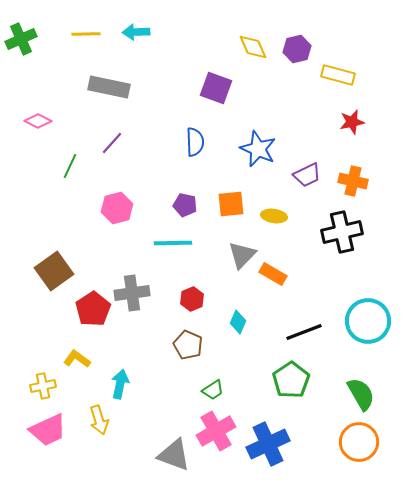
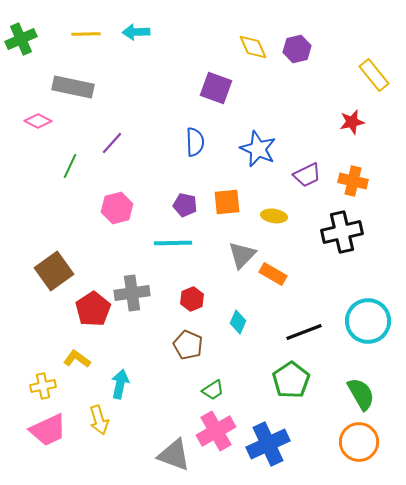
yellow rectangle at (338, 75): moved 36 px right; rotated 36 degrees clockwise
gray rectangle at (109, 87): moved 36 px left
orange square at (231, 204): moved 4 px left, 2 px up
